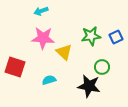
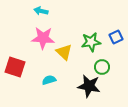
cyan arrow: rotated 32 degrees clockwise
green star: moved 6 px down
